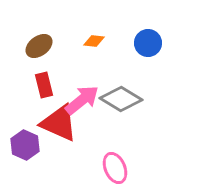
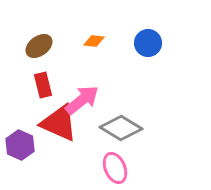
red rectangle: moved 1 px left
gray diamond: moved 29 px down
purple hexagon: moved 5 px left
